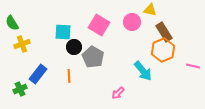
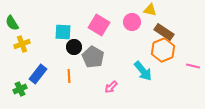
brown rectangle: rotated 24 degrees counterclockwise
pink arrow: moved 7 px left, 6 px up
